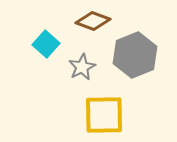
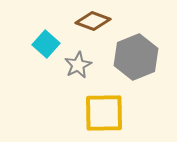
gray hexagon: moved 1 px right, 2 px down
gray star: moved 4 px left, 2 px up
yellow square: moved 2 px up
